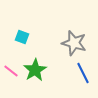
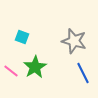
gray star: moved 2 px up
green star: moved 3 px up
